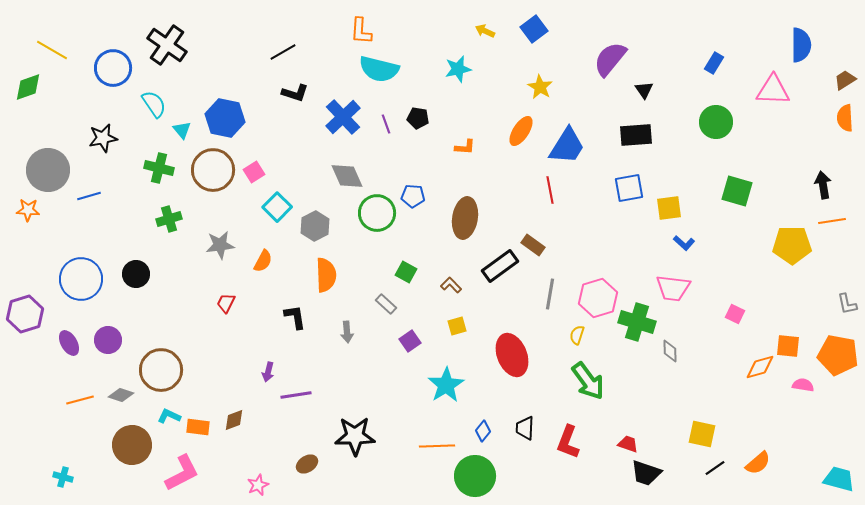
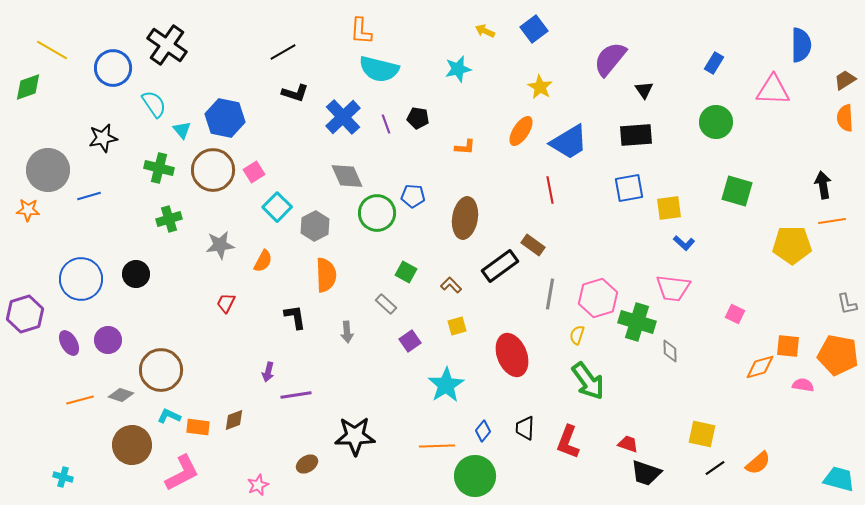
blue trapezoid at (567, 146): moved 2 px right, 4 px up; rotated 27 degrees clockwise
